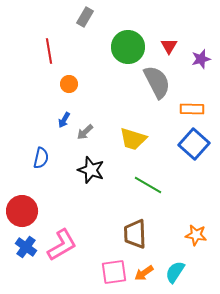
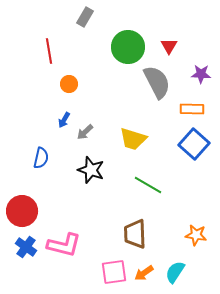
purple star: moved 15 px down; rotated 18 degrees clockwise
pink L-shape: moved 2 px right; rotated 44 degrees clockwise
